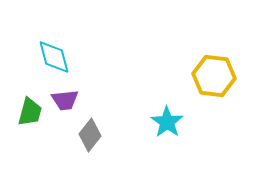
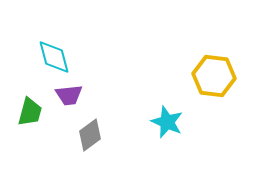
purple trapezoid: moved 4 px right, 5 px up
cyan star: rotated 12 degrees counterclockwise
gray diamond: rotated 16 degrees clockwise
